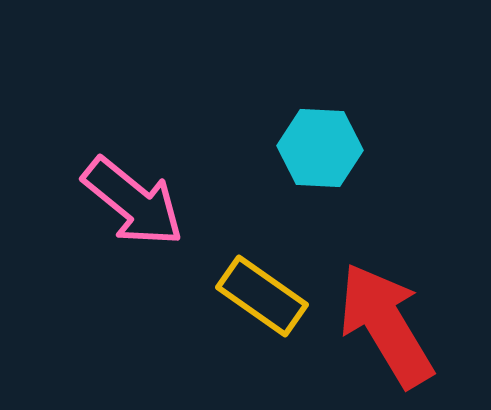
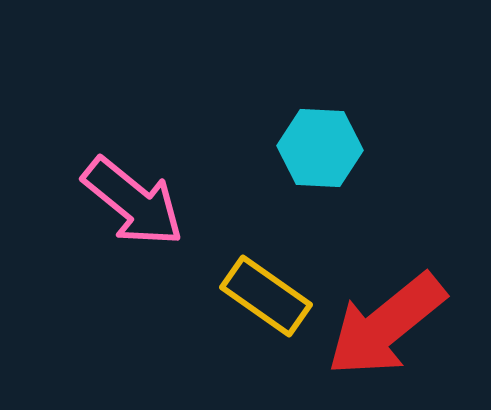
yellow rectangle: moved 4 px right
red arrow: rotated 98 degrees counterclockwise
